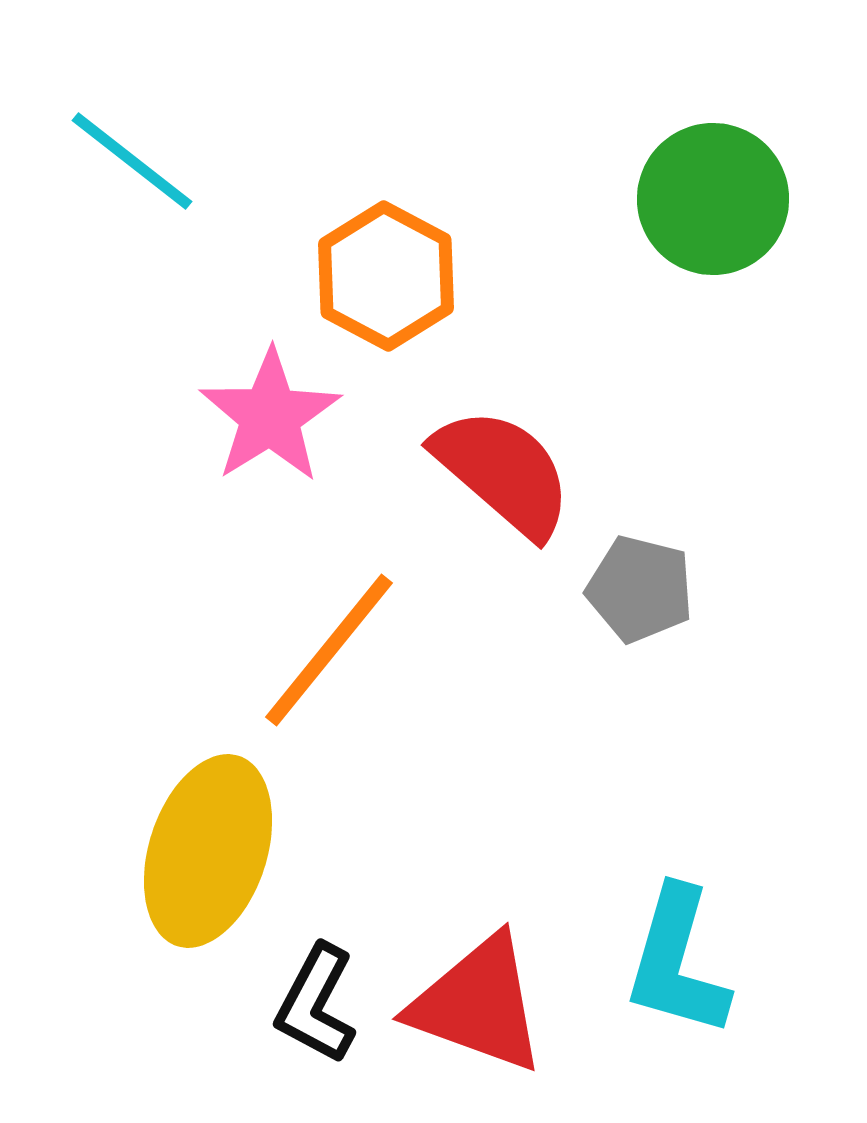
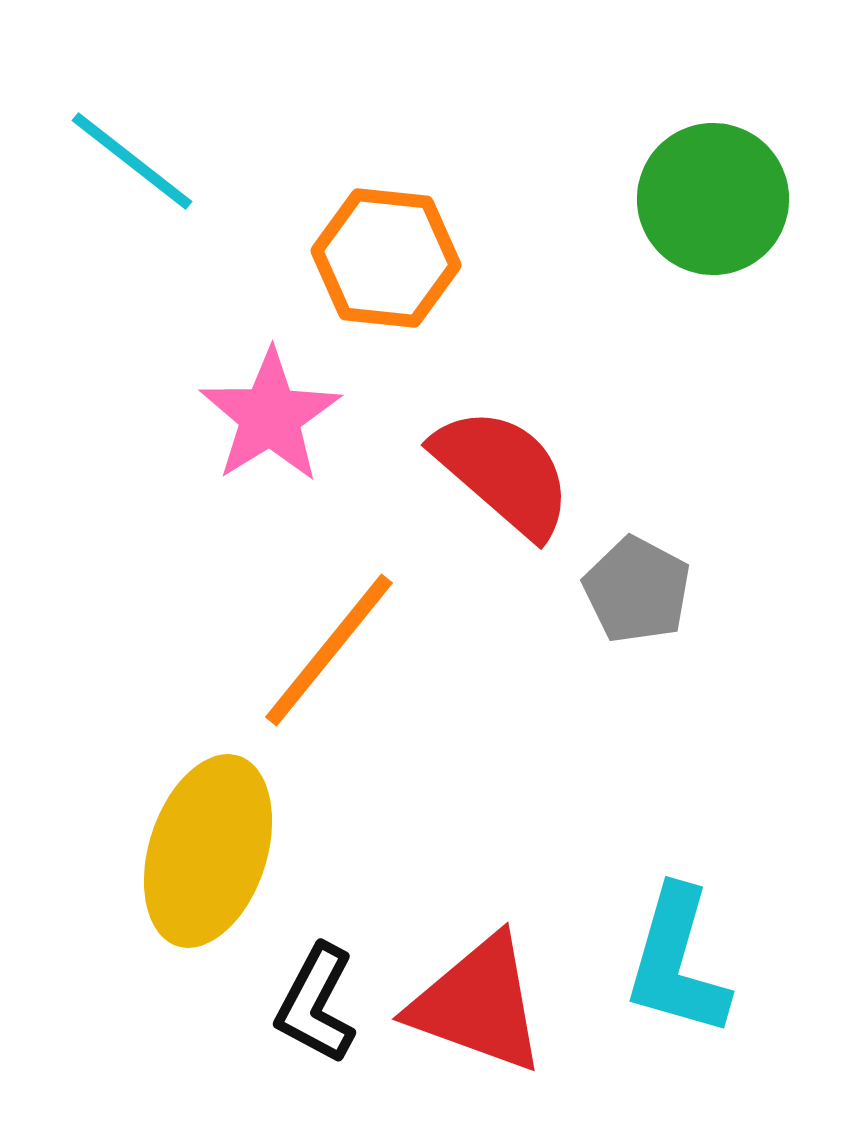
orange hexagon: moved 18 px up; rotated 22 degrees counterclockwise
gray pentagon: moved 3 px left, 1 px down; rotated 14 degrees clockwise
